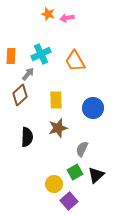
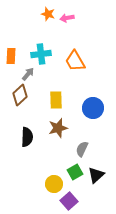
cyan cross: rotated 18 degrees clockwise
